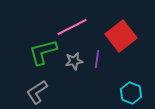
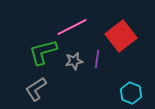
gray L-shape: moved 1 px left, 3 px up
